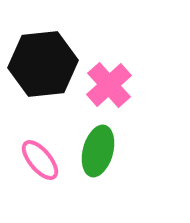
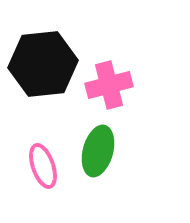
pink cross: rotated 27 degrees clockwise
pink ellipse: moved 3 px right, 6 px down; rotated 21 degrees clockwise
